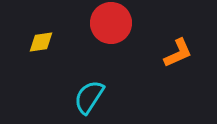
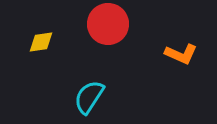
red circle: moved 3 px left, 1 px down
orange L-shape: moved 3 px right, 1 px down; rotated 48 degrees clockwise
